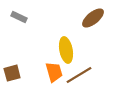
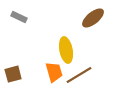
brown square: moved 1 px right, 1 px down
